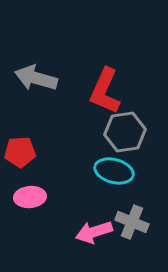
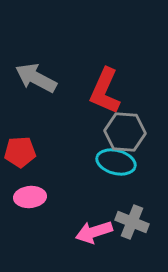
gray arrow: rotated 12 degrees clockwise
gray hexagon: rotated 12 degrees clockwise
cyan ellipse: moved 2 px right, 9 px up
